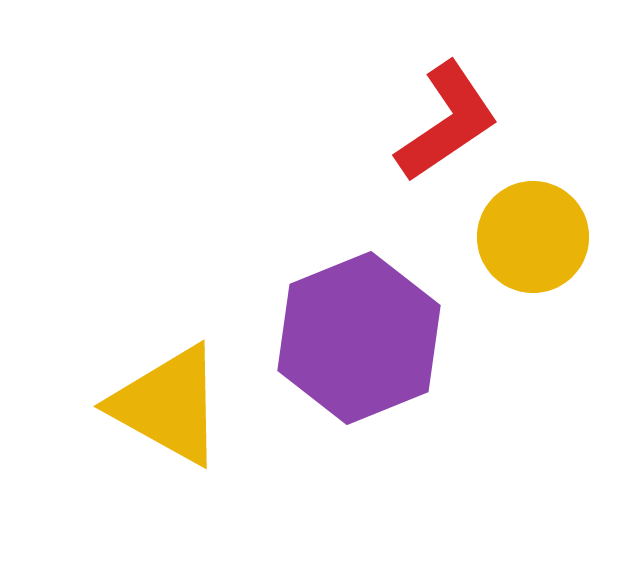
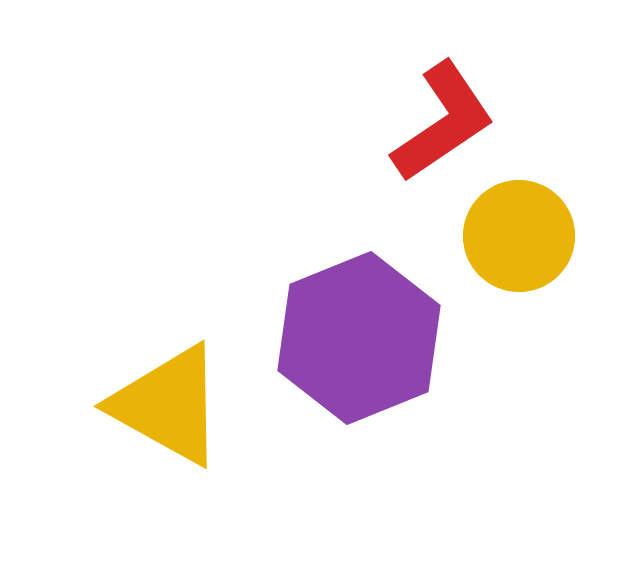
red L-shape: moved 4 px left
yellow circle: moved 14 px left, 1 px up
